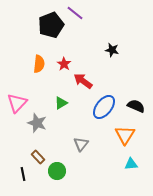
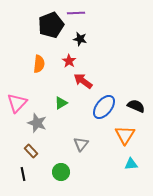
purple line: moved 1 px right; rotated 42 degrees counterclockwise
black star: moved 32 px left, 11 px up
red star: moved 5 px right, 3 px up
brown rectangle: moved 7 px left, 6 px up
green circle: moved 4 px right, 1 px down
